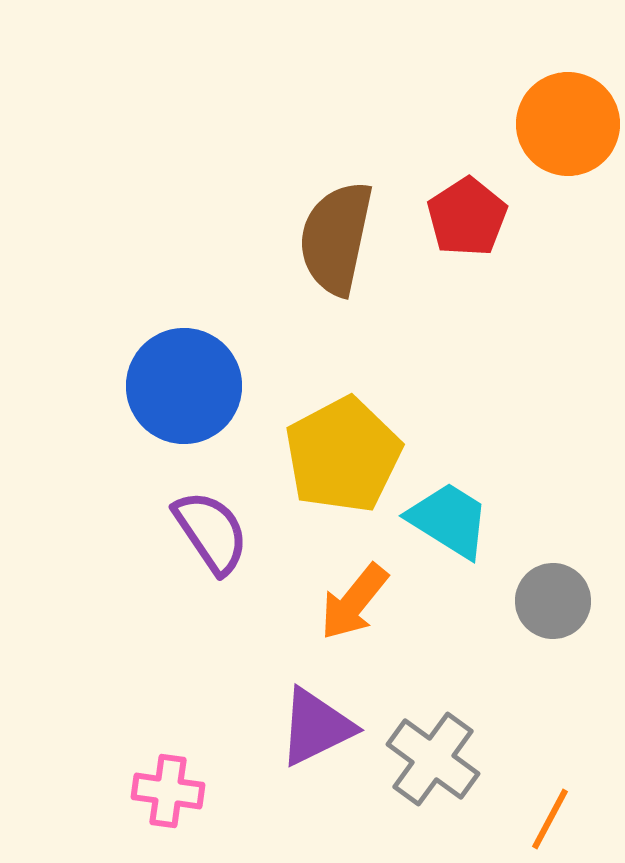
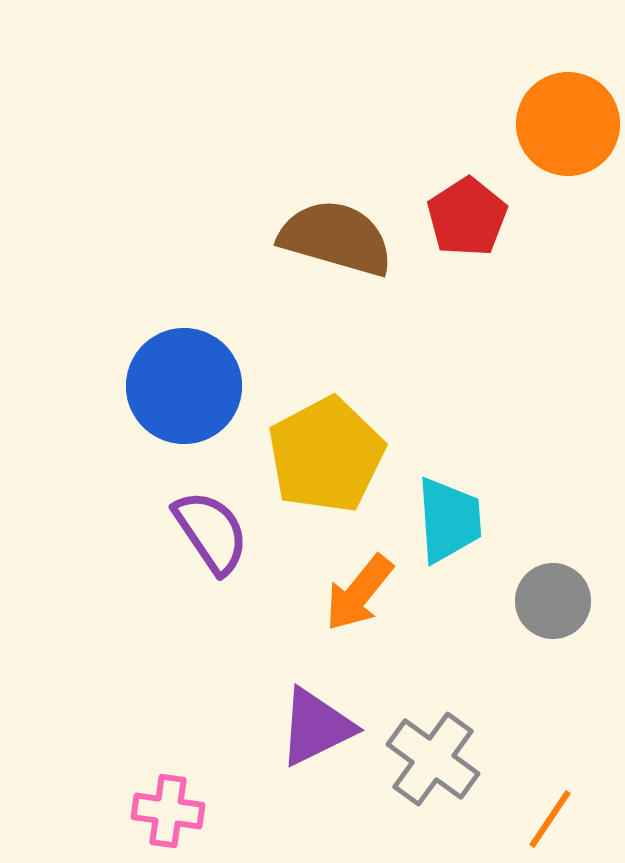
brown semicircle: rotated 94 degrees clockwise
yellow pentagon: moved 17 px left
cyan trapezoid: rotated 54 degrees clockwise
orange arrow: moved 5 px right, 9 px up
pink cross: moved 20 px down
orange line: rotated 6 degrees clockwise
